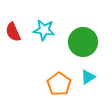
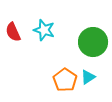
cyan star: rotated 10 degrees clockwise
green circle: moved 10 px right
orange pentagon: moved 6 px right, 4 px up
